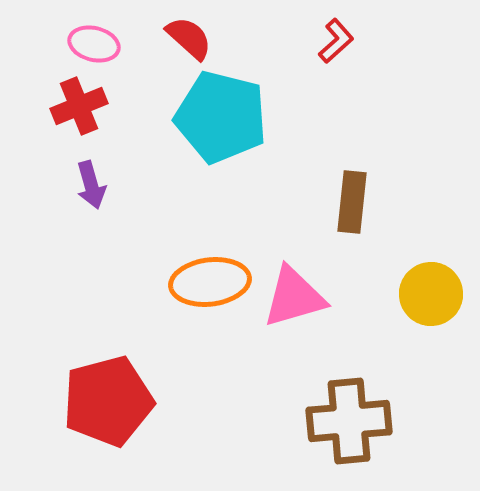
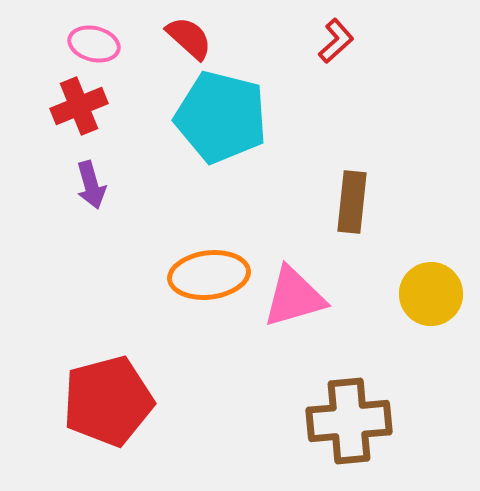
orange ellipse: moved 1 px left, 7 px up
